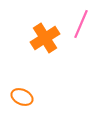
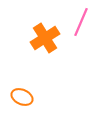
pink line: moved 2 px up
